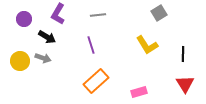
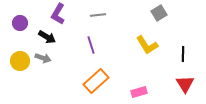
purple circle: moved 4 px left, 4 px down
